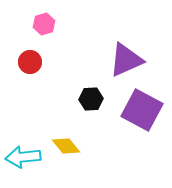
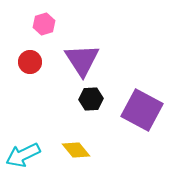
purple triangle: moved 44 px left; rotated 39 degrees counterclockwise
yellow diamond: moved 10 px right, 4 px down
cyan arrow: moved 2 px up; rotated 20 degrees counterclockwise
